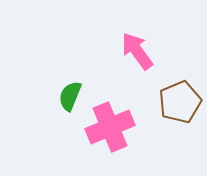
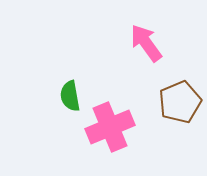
pink arrow: moved 9 px right, 8 px up
green semicircle: rotated 32 degrees counterclockwise
